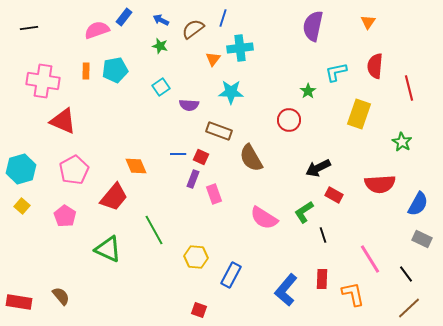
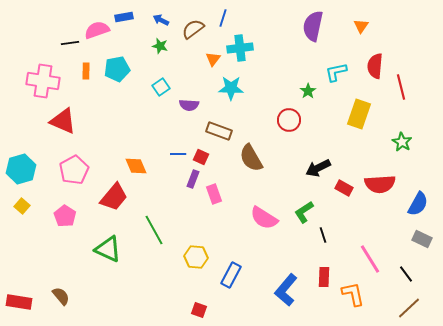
blue rectangle at (124, 17): rotated 42 degrees clockwise
orange triangle at (368, 22): moved 7 px left, 4 px down
black line at (29, 28): moved 41 px right, 15 px down
cyan pentagon at (115, 70): moved 2 px right, 1 px up
red line at (409, 88): moved 8 px left, 1 px up
cyan star at (231, 92): moved 4 px up
red rectangle at (334, 195): moved 10 px right, 7 px up
red rectangle at (322, 279): moved 2 px right, 2 px up
